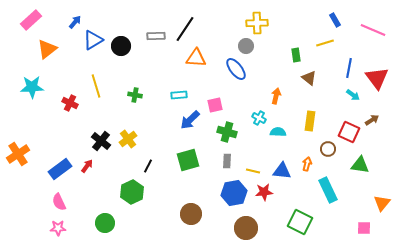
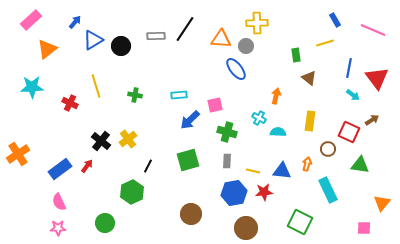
orange triangle at (196, 58): moved 25 px right, 19 px up
